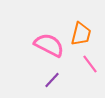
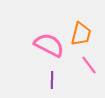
pink line: moved 1 px left, 1 px down
purple line: rotated 42 degrees counterclockwise
